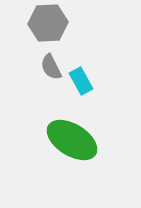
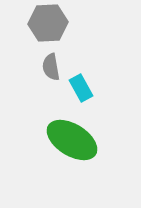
gray semicircle: rotated 16 degrees clockwise
cyan rectangle: moved 7 px down
